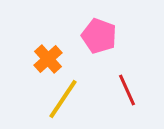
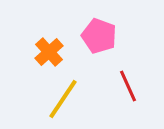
orange cross: moved 1 px right, 7 px up
red line: moved 1 px right, 4 px up
